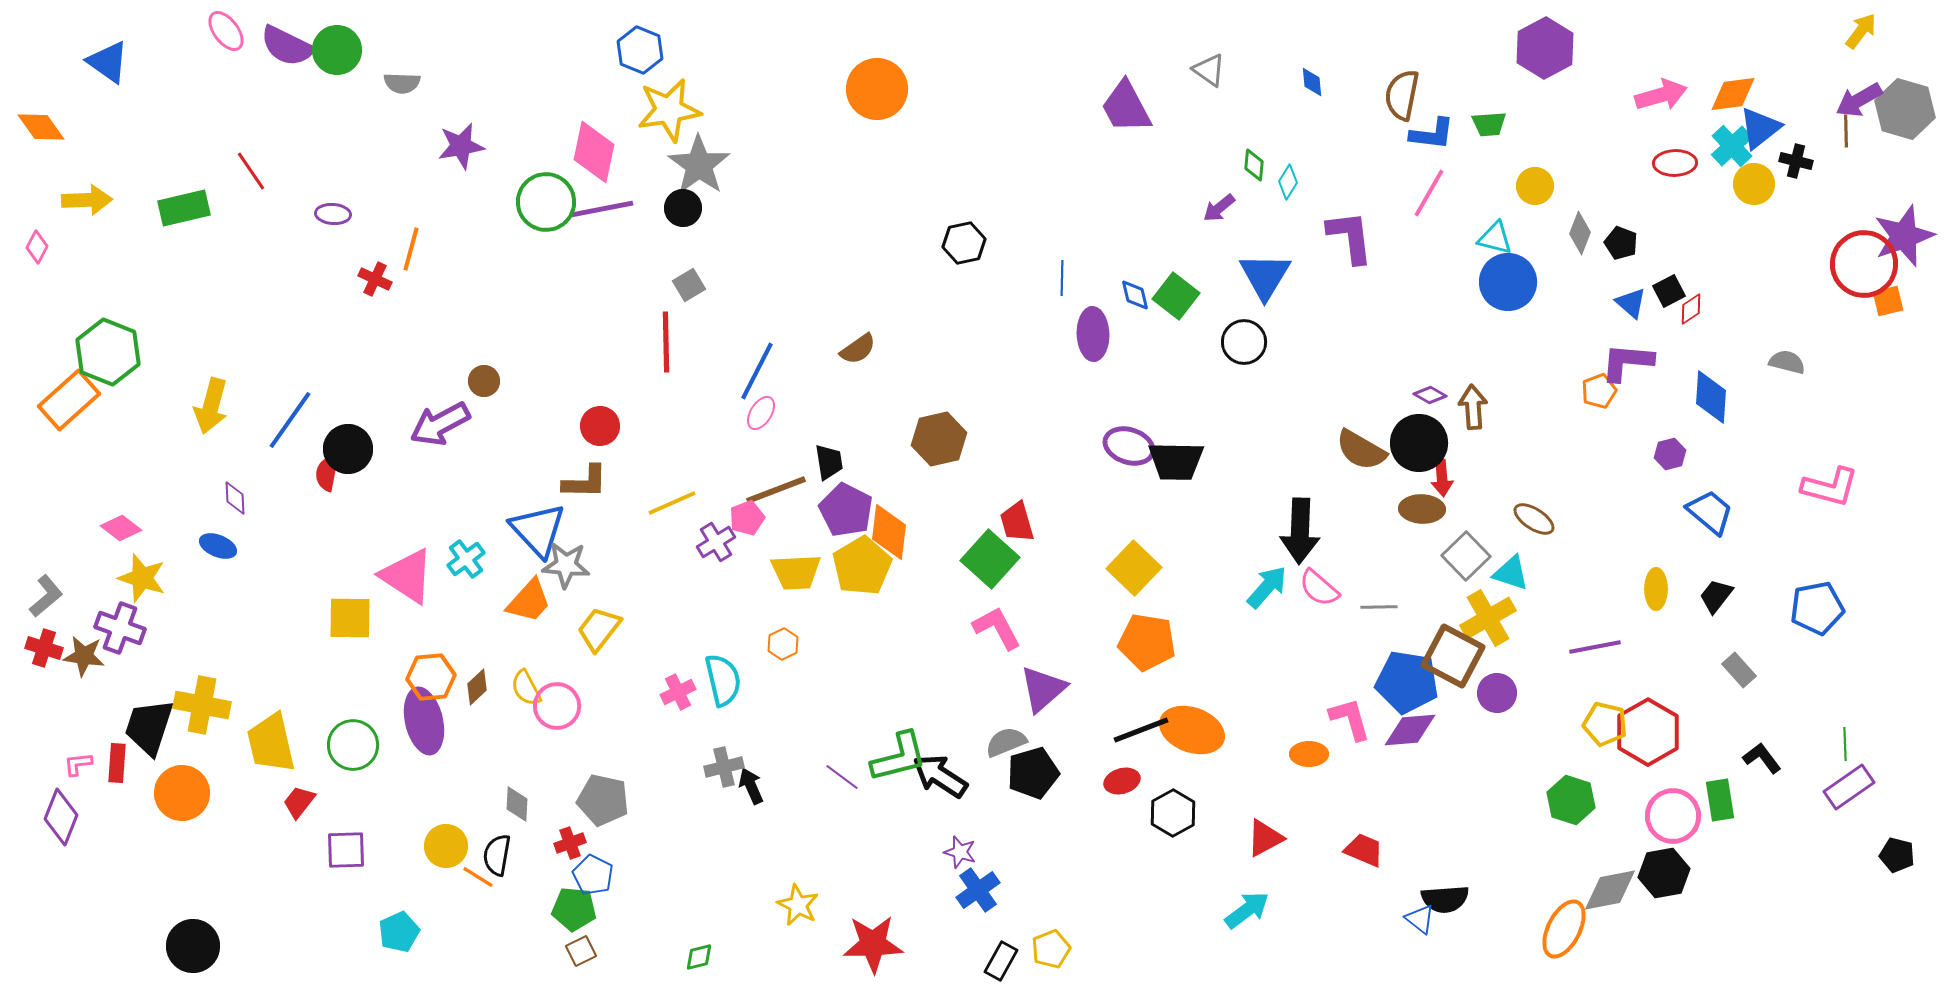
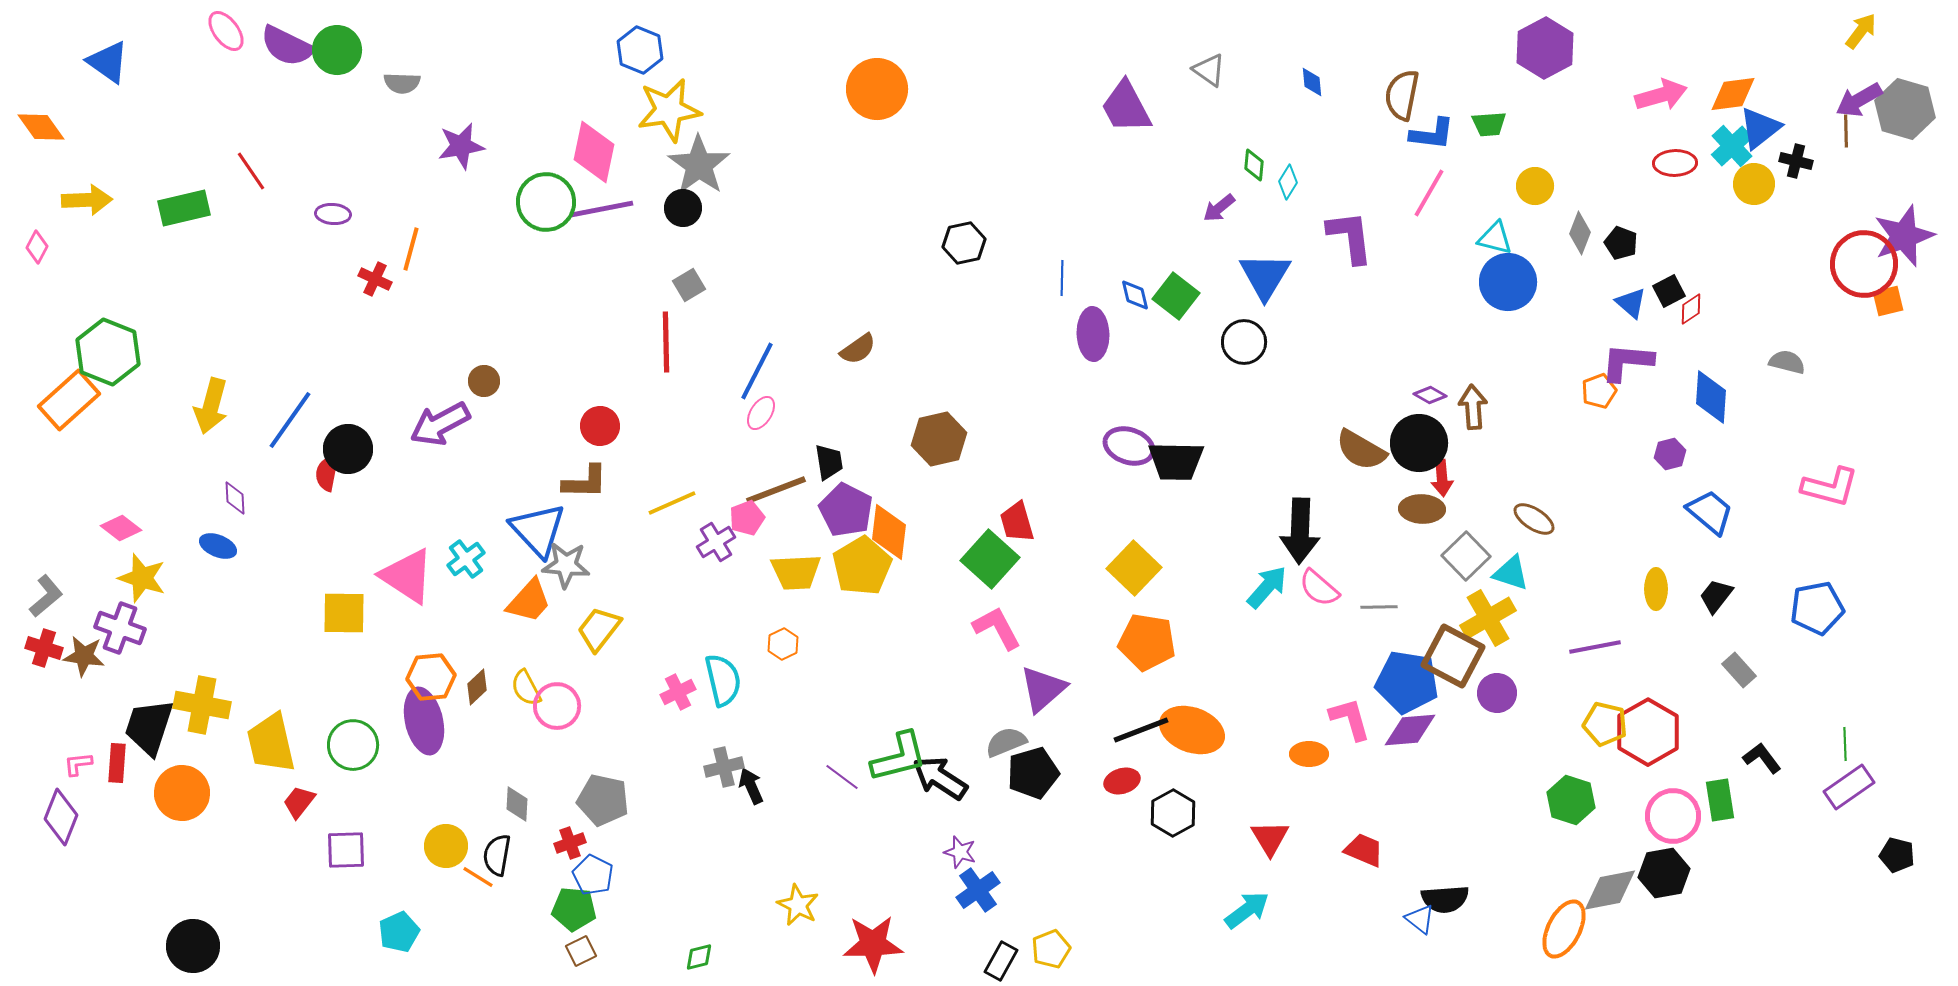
yellow square at (350, 618): moved 6 px left, 5 px up
black arrow at (940, 776): moved 2 px down
red triangle at (1265, 838): moved 5 px right; rotated 33 degrees counterclockwise
